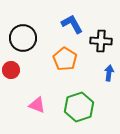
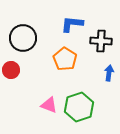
blue L-shape: rotated 55 degrees counterclockwise
pink triangle: moved 12 px right
